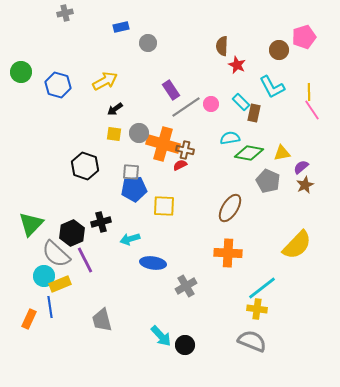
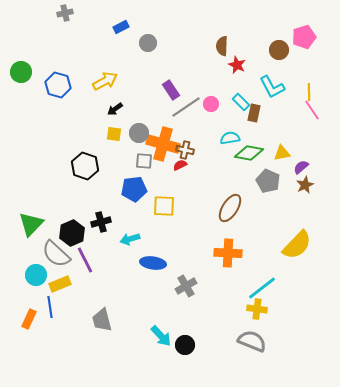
blue rectangle at (121, 27): rotated 14 degrees counterclockwise
gray square at (131, 172): moved 13 px right, 11 px up
cyan circle at (44, 276): moved 8 px left, 1 px up
